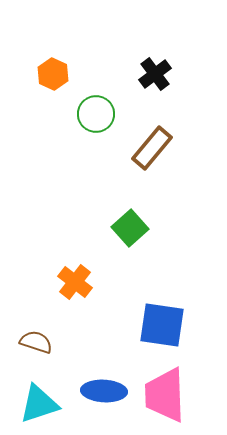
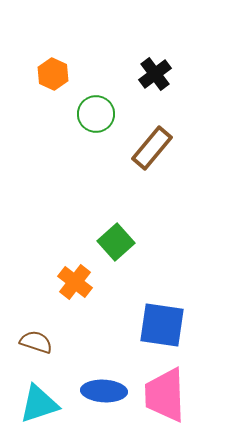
green square: moved 14 px left, 14 px down
